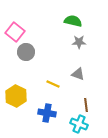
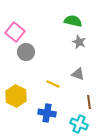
gray star: rotated 24 degrees clockwise
brown line: moved 3 px right, 3 px up
